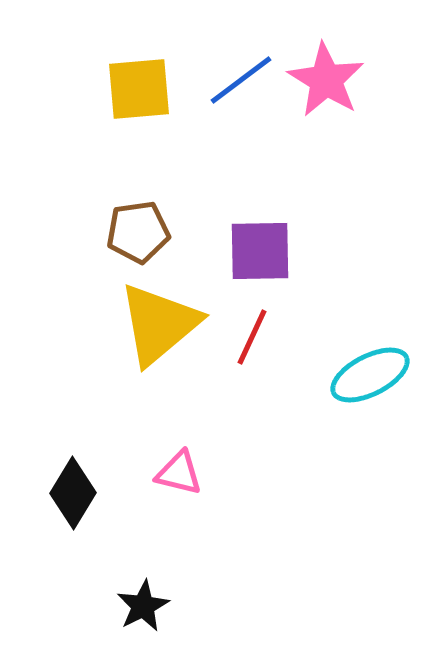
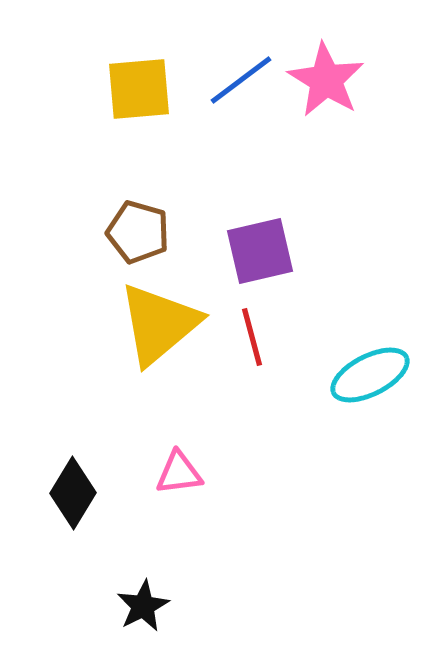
brown pentagon: rotated 24 degrees clockwise
purple square: rotated 12 degrees counterclockwise
red line: rotated 40 degrees counterclockwise
pink triangle: rotated 21 degrees counterclockwise
